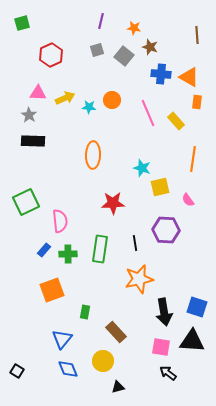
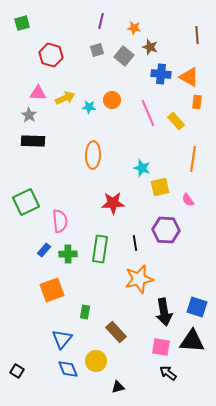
red hexagon at (51, 55): rotated 20 degrees counterclockwise
yellow circle at (103, 361): moved 7 px left
